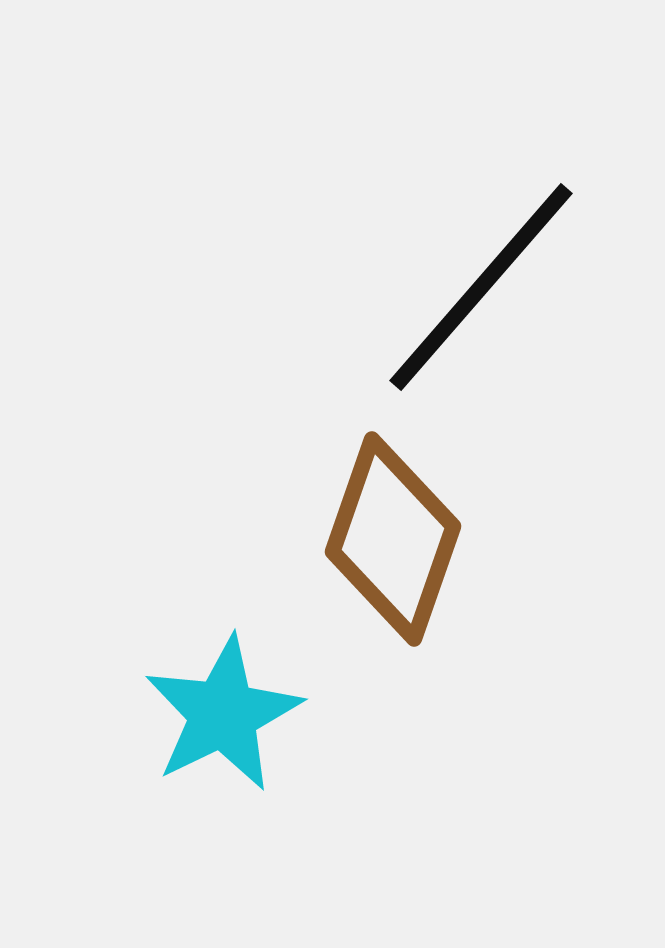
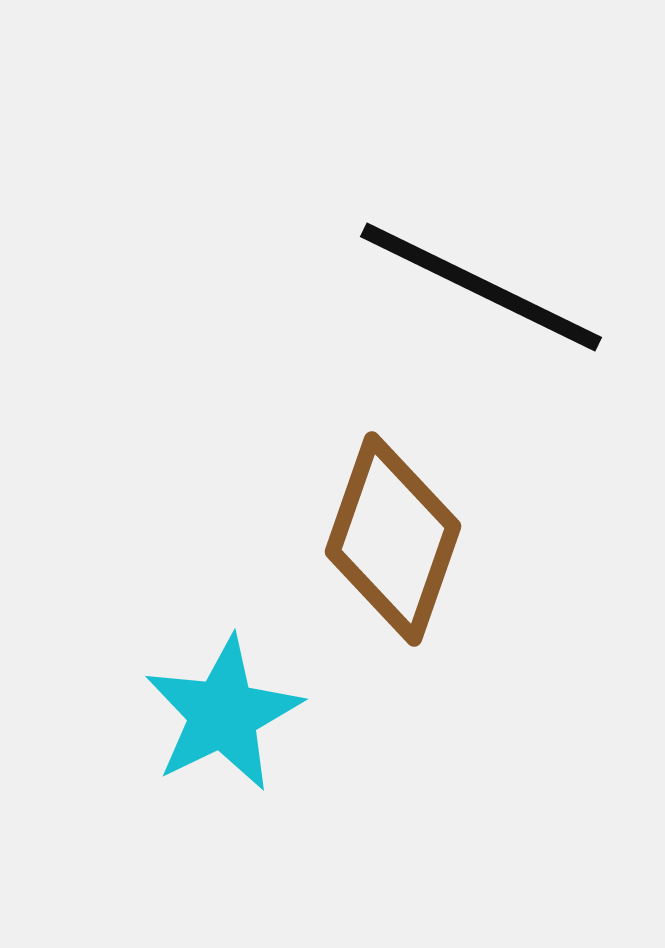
black line: rotated 75 degrees clockwise
